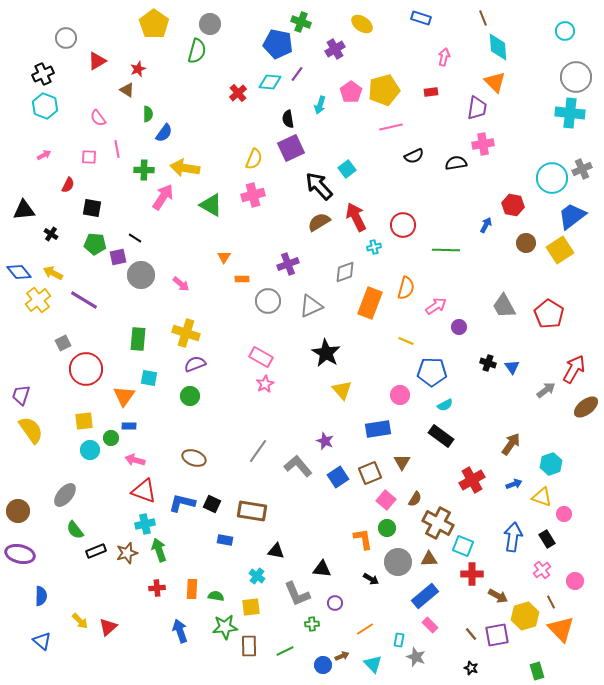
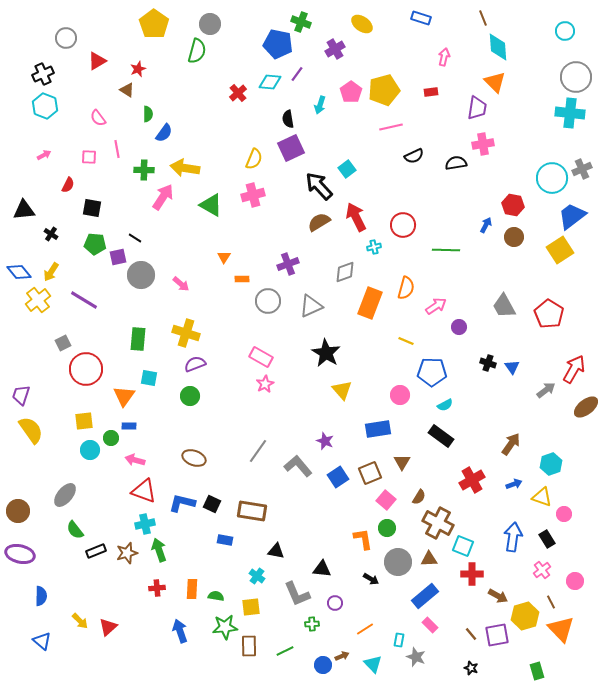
brown circle at (526, 243): moved 12 px left, 6 px up
yellow arrow at (53, 273): moved 2 px left, 1 px up; rotated 84 degrees counterclockwise
brown semicircle at (415, 499): moved 4 px right, 2 px up
